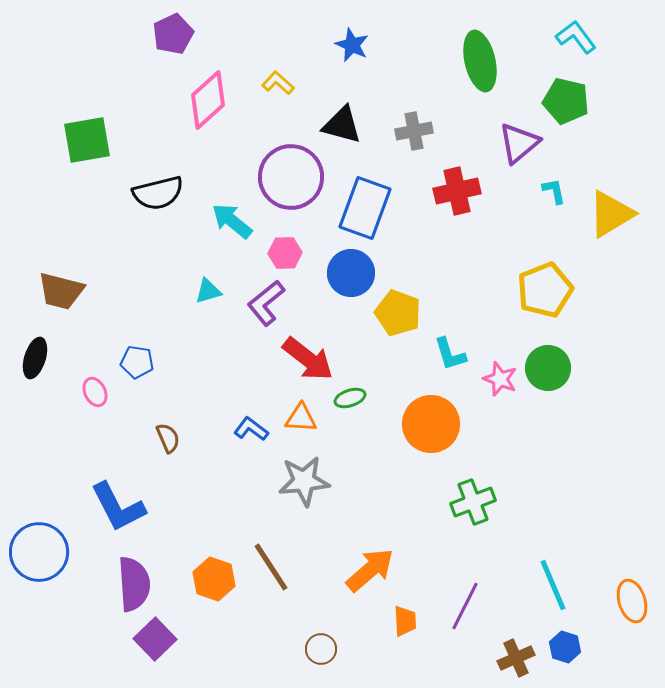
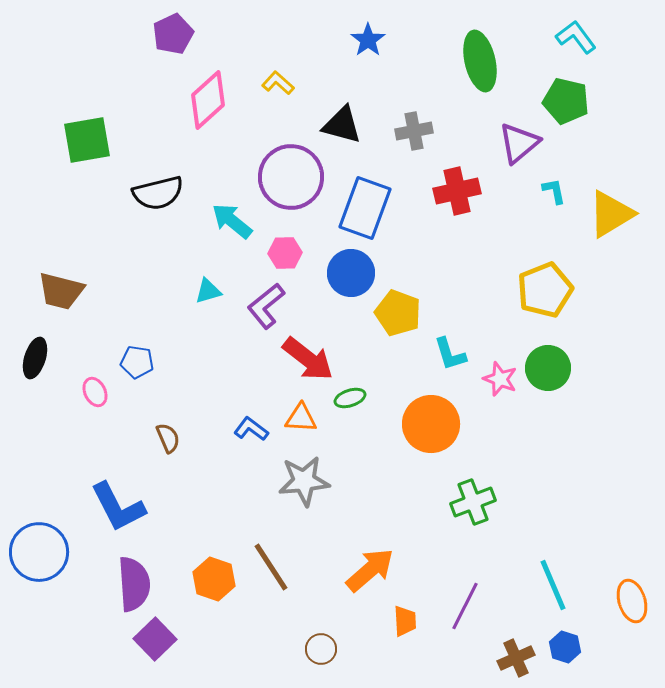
blue star at (352, 45): moved 16 px right, 5 px up; rotated 12 degrees clockwise
purple L-shape at (266, 303): moved 3 px down
